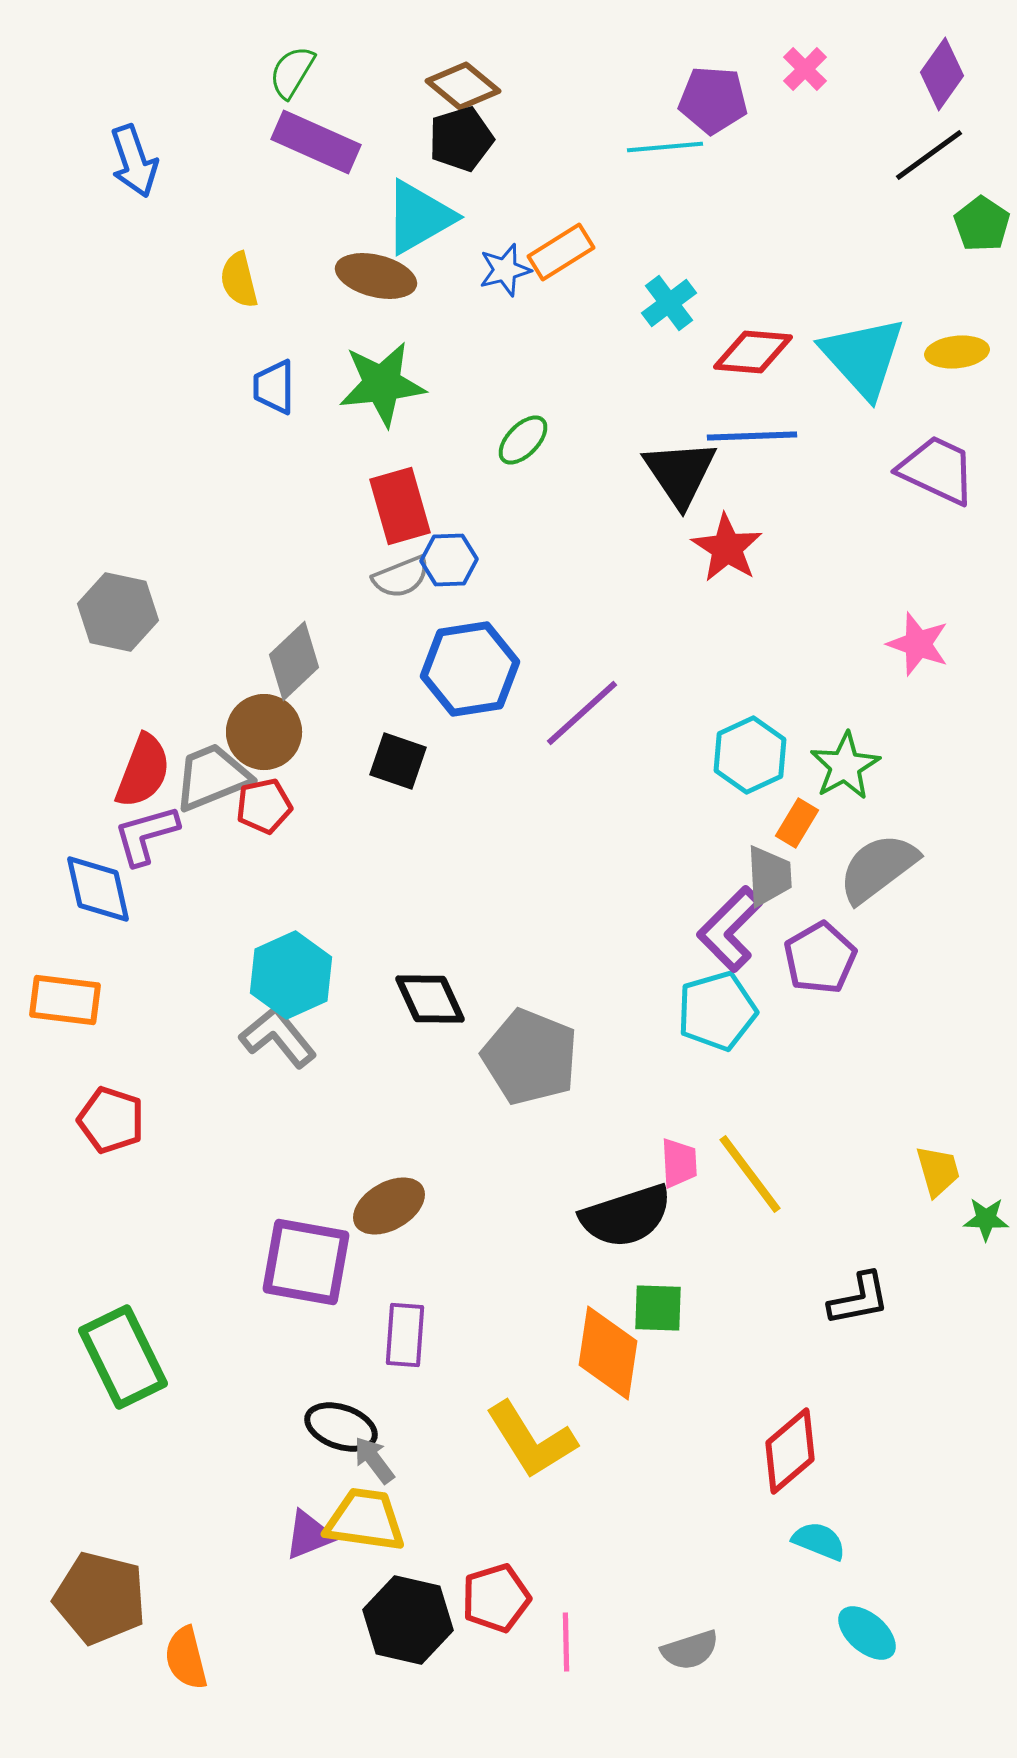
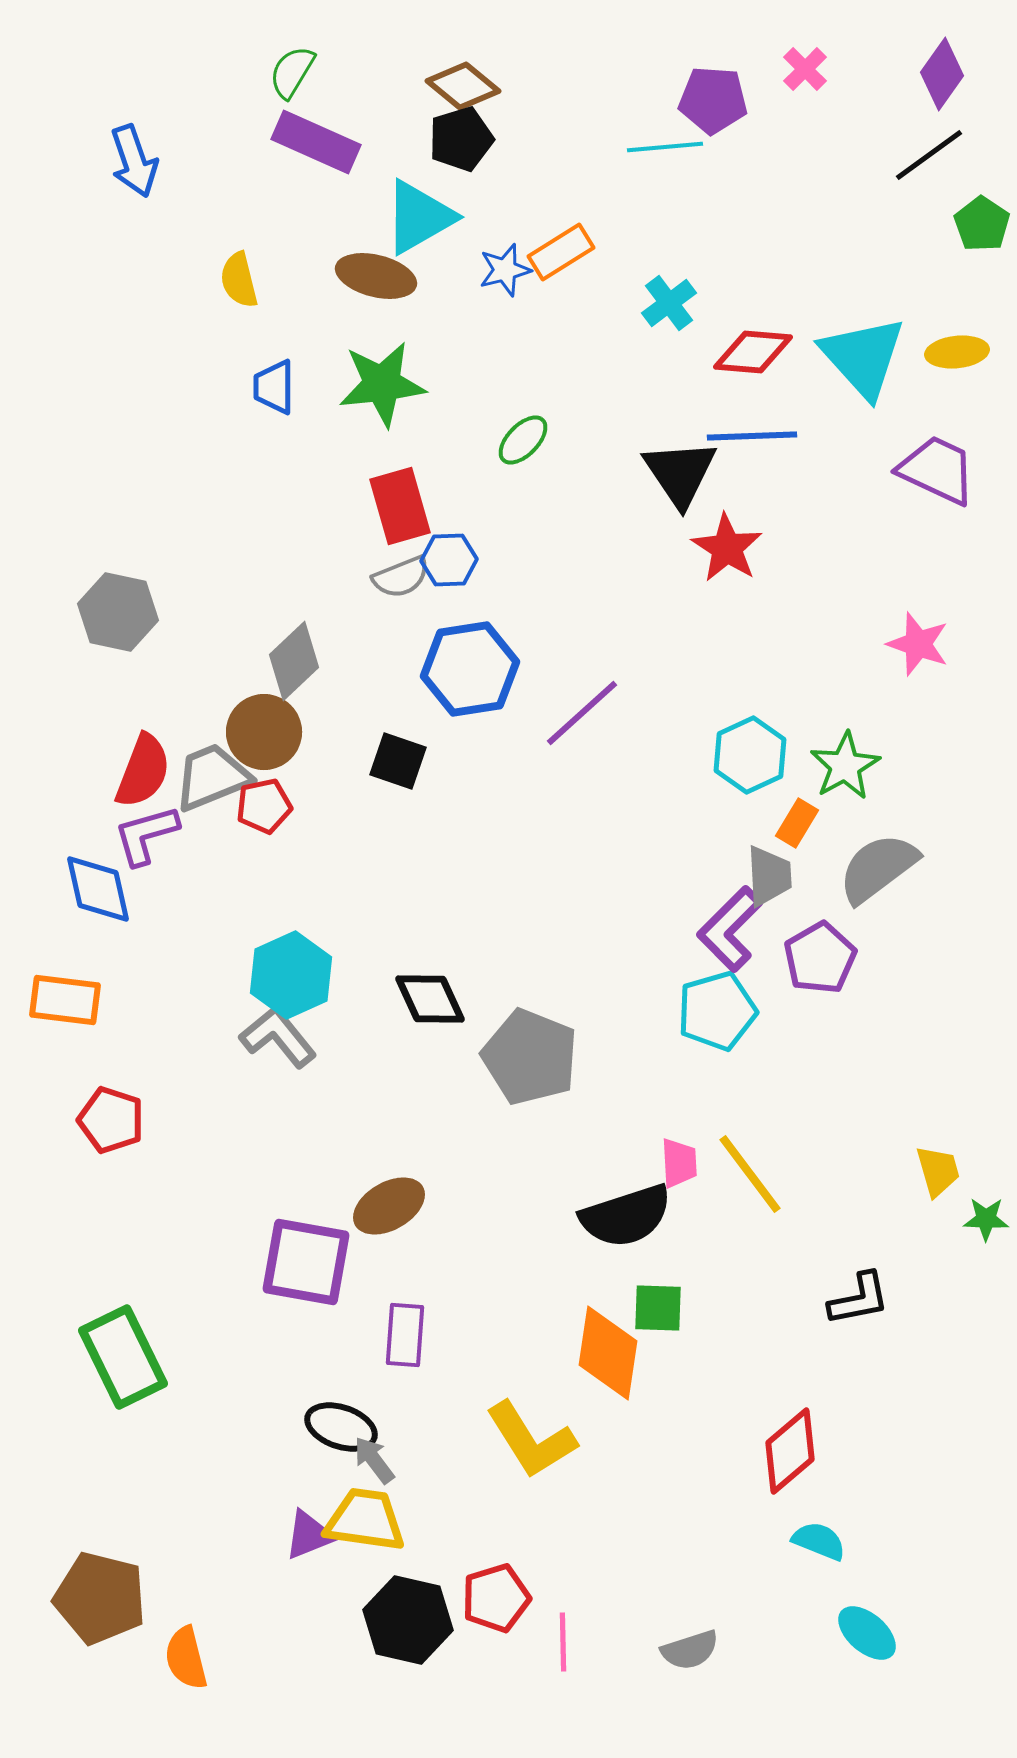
pink line at (566, 1642): moved 3 px left
